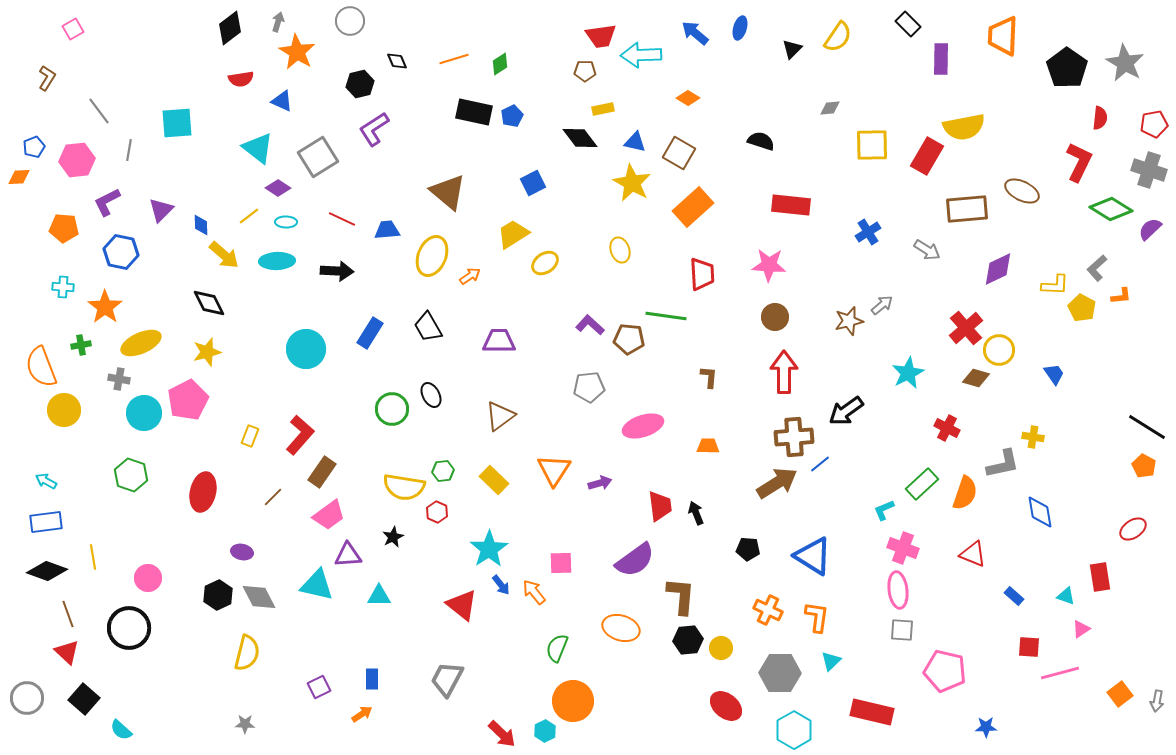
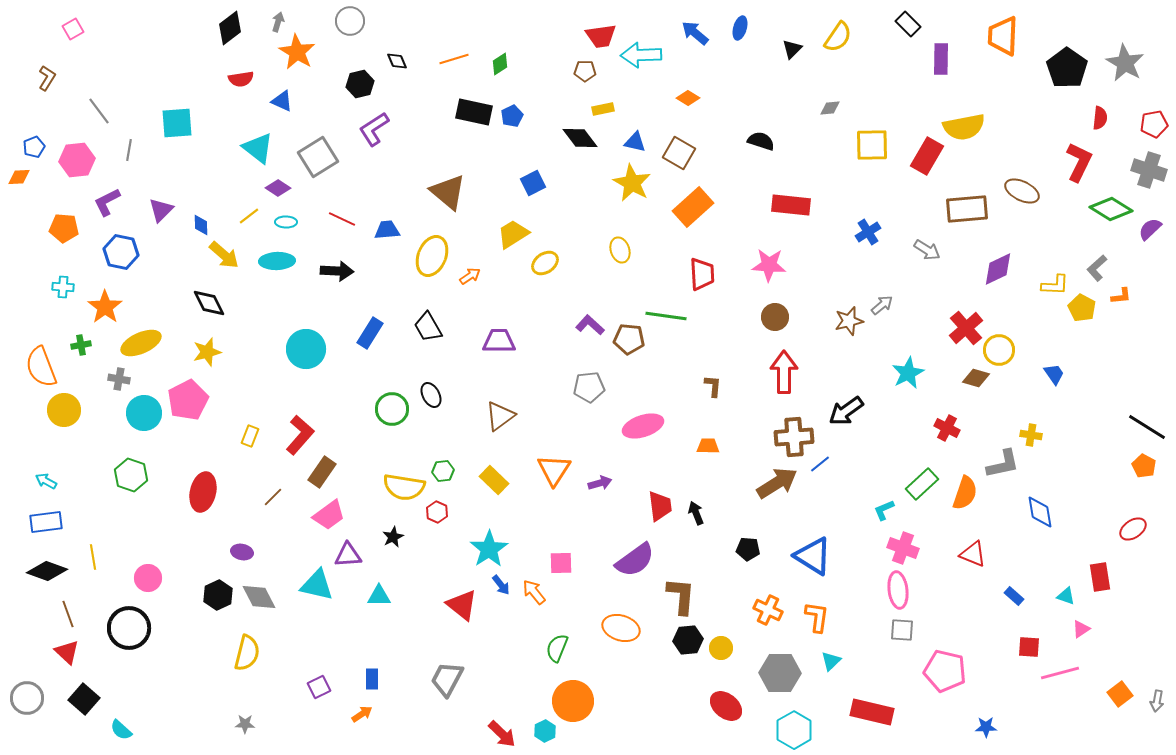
brown L-shape at (709, 377): moved 4 px right, 9 px down
yellow cross at (1033, 437): moved 2 px left, 2 px up
